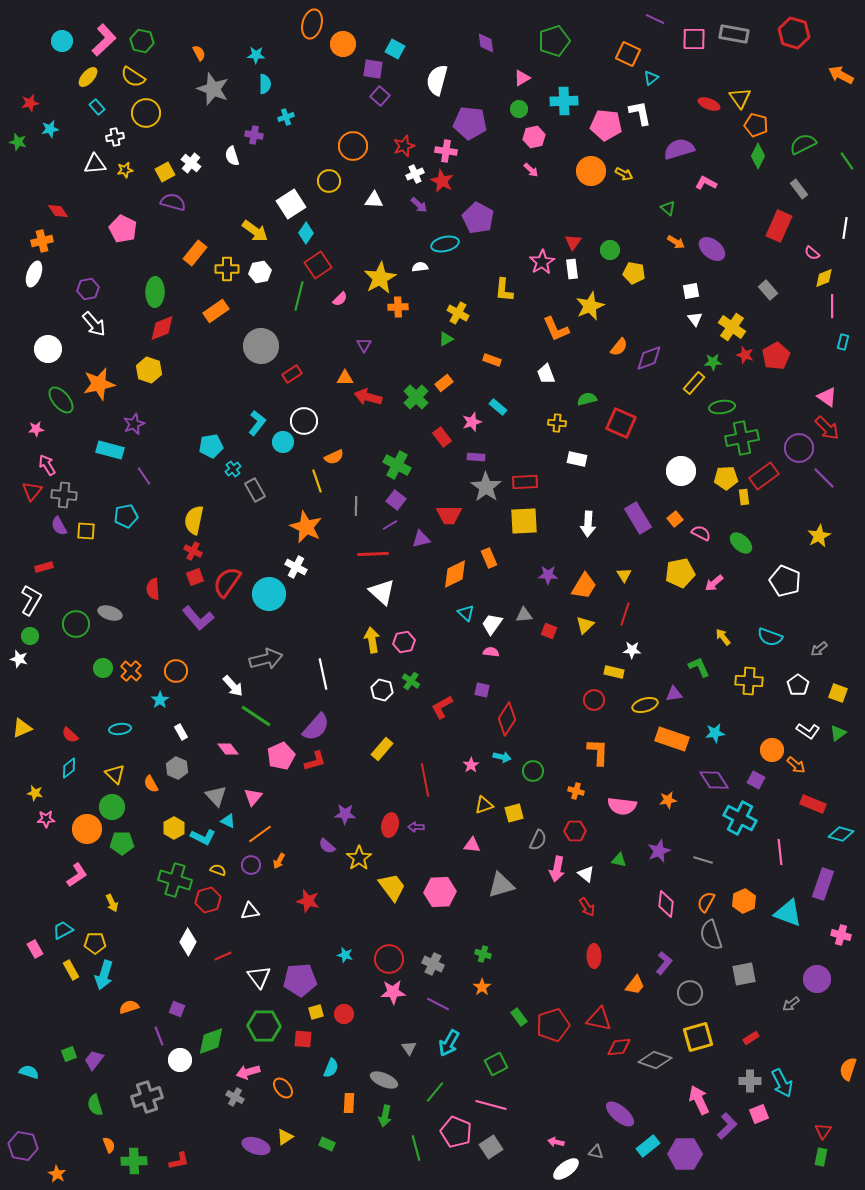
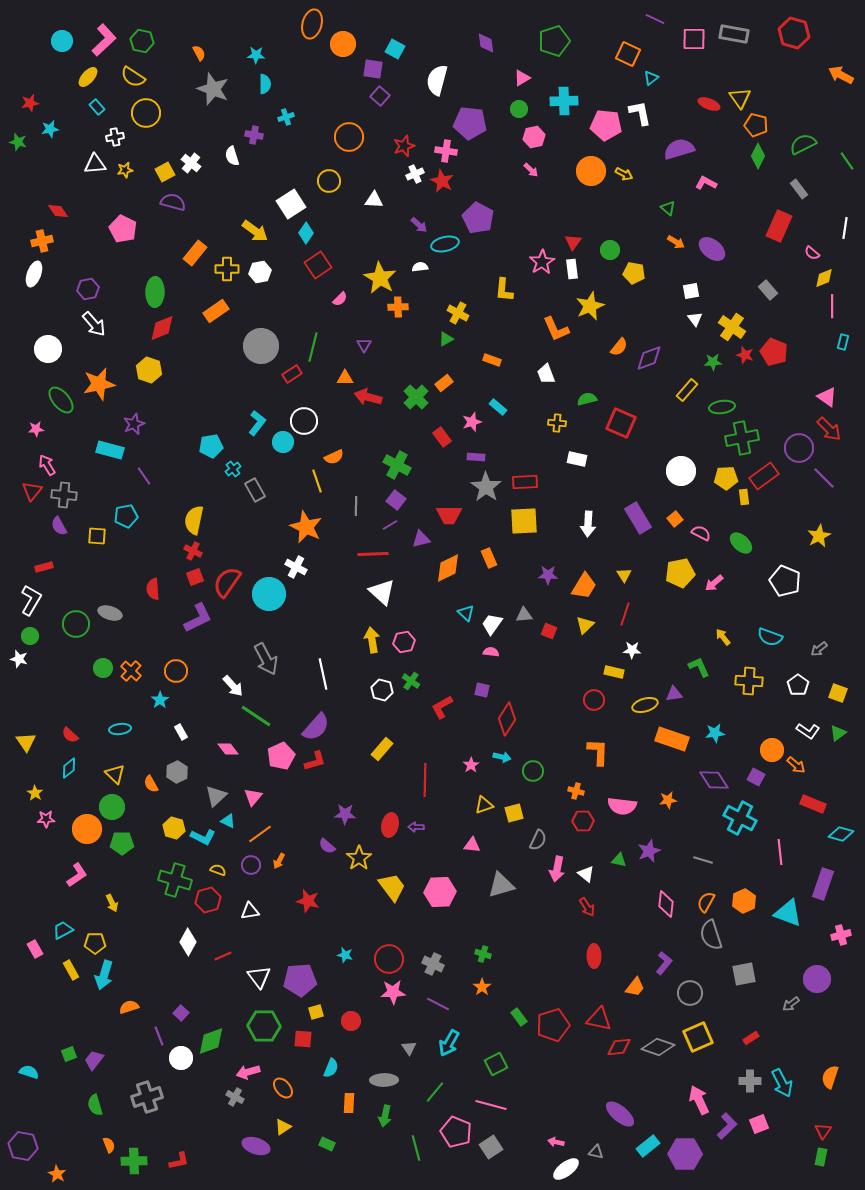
orange circle at (353, 146): moved 4 px left, 9 px up
purple arrow at (419, 205): moved 20 px down
yellow star at (380, 278): rotated 12 degrees counterclockwise
green line at (299, 296): moved 14 px right, 51 px down
red pentagon at (776, 356): moved 2 px left, 4 px up; rotated 20 degrees counterclockwise
yellow rectangle at (694, 383): moved 7 px left, 7 px down
red arrow at (827, 428): moved 2 px right, 1 px down
yellow square at (86, 531): moved 11 px right, 5 px down
orange diamond at (455, 574): moved 7 px left, 6 px up
purple L-shape at (198, 618): rotated 76 degrees counterclockwise
gray arrow at (266, 659): rotated 76 degrees clockwise
yellow triangle at (22, 728): moved 4 px right, 14 px down; rotated 40 degrees counterclockwise
gray hexagon at (177, 768): moved 4 px down; rotated 10 degrees clockwise
red line at (425, 780): rotated 12 degrees clockwise
purple square at (756, 780): moved 3 px up
yellow star at (35, 793): rotated 21 degrees clockwise
gray triangle at (216, 796): rotated 30 degrees clockwise
yellow hexagon at (174, 828): rotated 15 degrees counterclockwise
red hexagon at (575, 831): moved 8 px right, 10 px up
purple star at (659, 851): moved 10 px left
pink cross at (841, 935): rotated 30 degrees counterclockwise
orange trapezoid at (635, 985): moved 2 px down
purple square at (177, 1009): moved 4 px right, 4 px down; rotated 21 degrees clockwise
red circle at (344, 1014): moved 7 px right, 7 px down
yellow square at (698, 1037): rotated 8 degrees counterclockwise
white circle at (180, 1060): moved 1 px right, 2 px up
gray diamond at (655, 1060): moved 3 px right, 13 px up
orange semicircle at (848, 1069): moved 18 px left, 8 px down
gray ellipse at (384, 1080): rotated 24 degrees counterclockwise
pink square at (759, 1114): moved 10 px down
yellow triangle at (285, 1137): moved 2 px left, 10 px up
